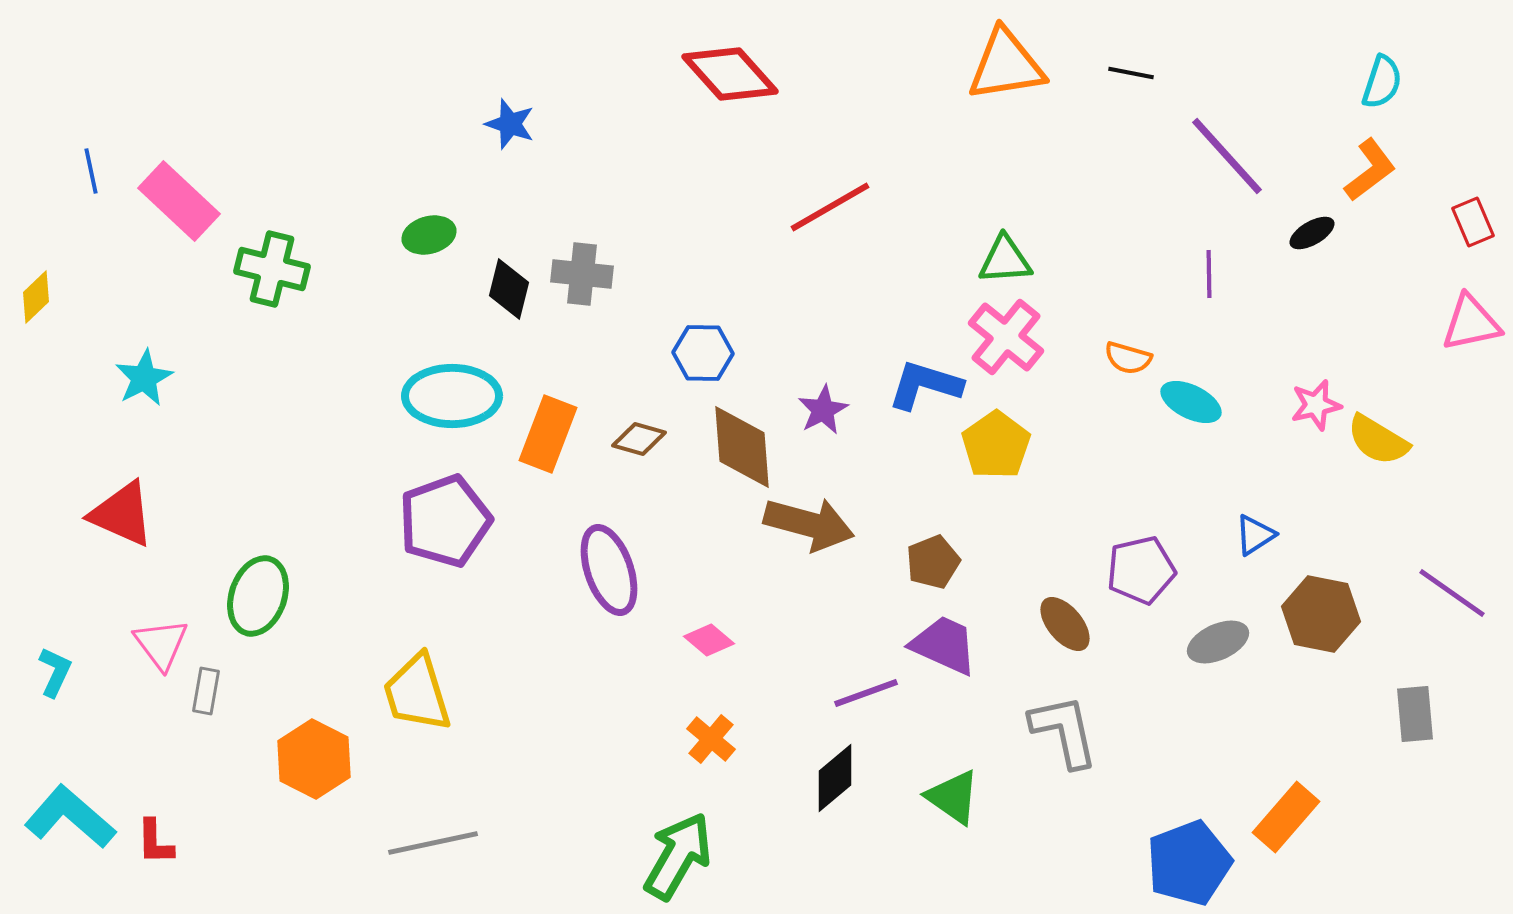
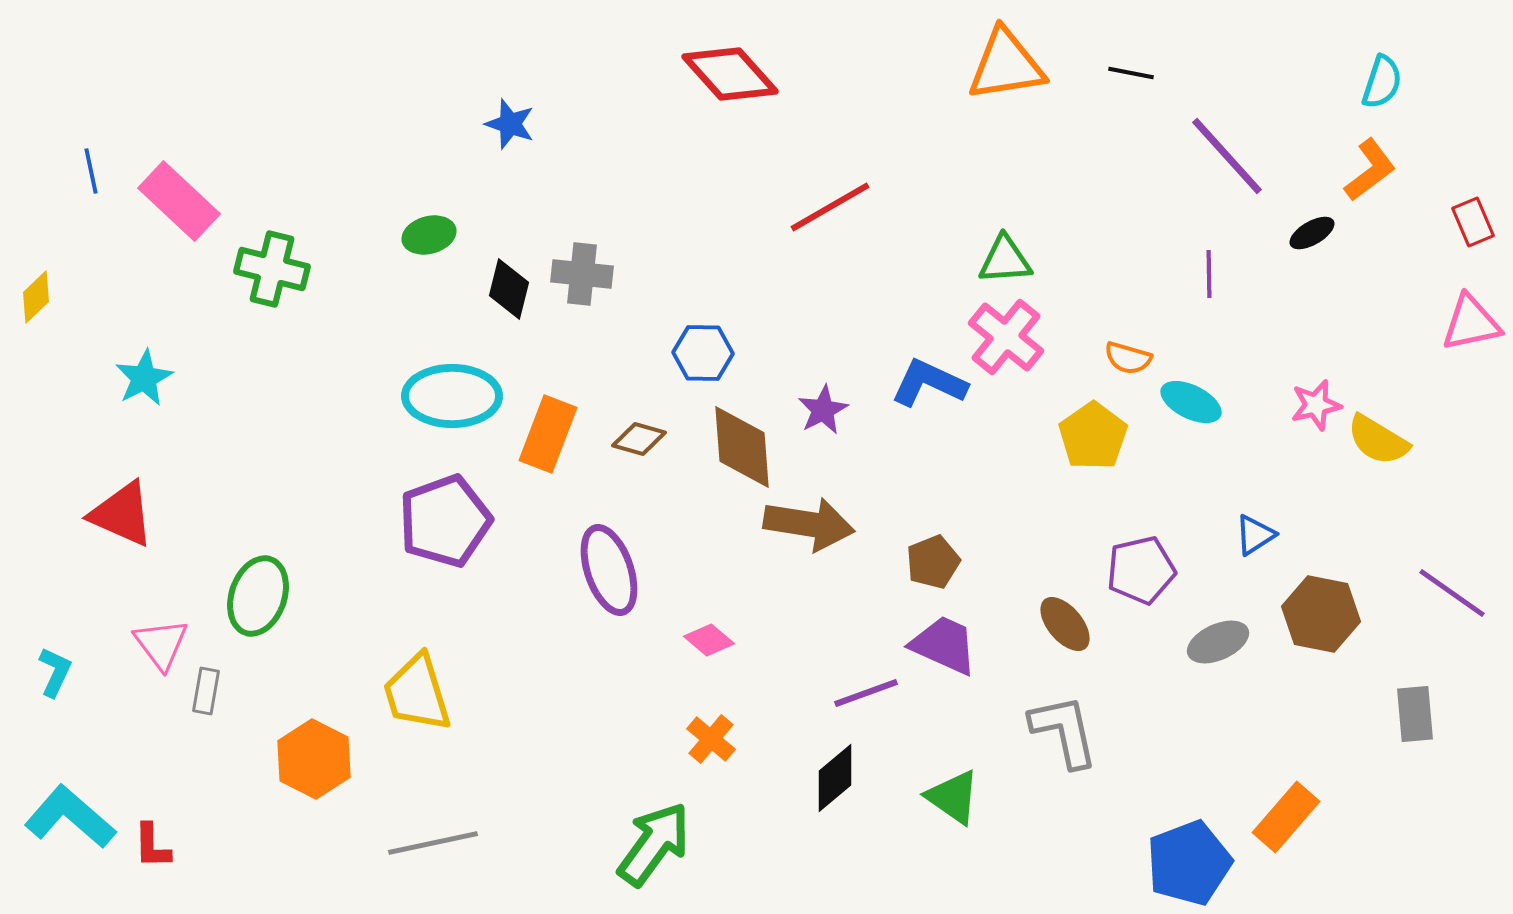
blue L-shape at (925, 385): moved 4 px right, 2 px up; rotated 8 degrees clockwise
yellow pentagon at (996, 445): moved 97 px right, 9 px up
brown arrow at (809, 524): rotated 6 degrees counterclockwise
red L-shape at (155, 842): moved 3 px left, 4 px down
green arrow at (678, 856): moved 24 px left, 12 px up; rotated 6 degrees clockwise
